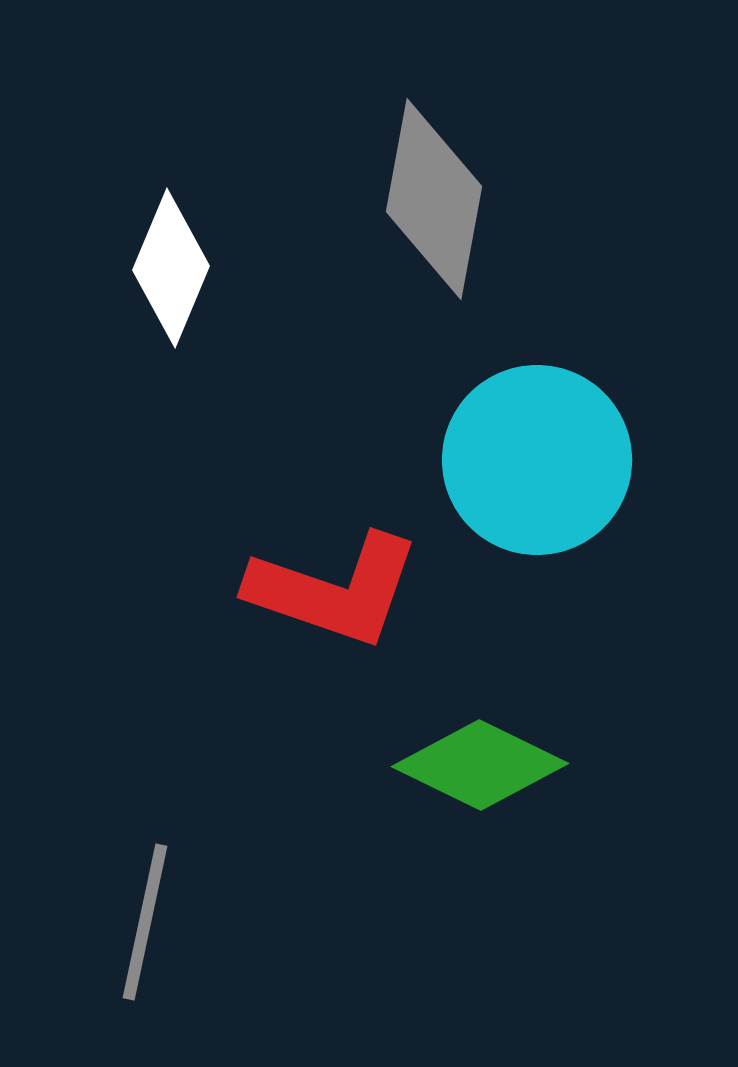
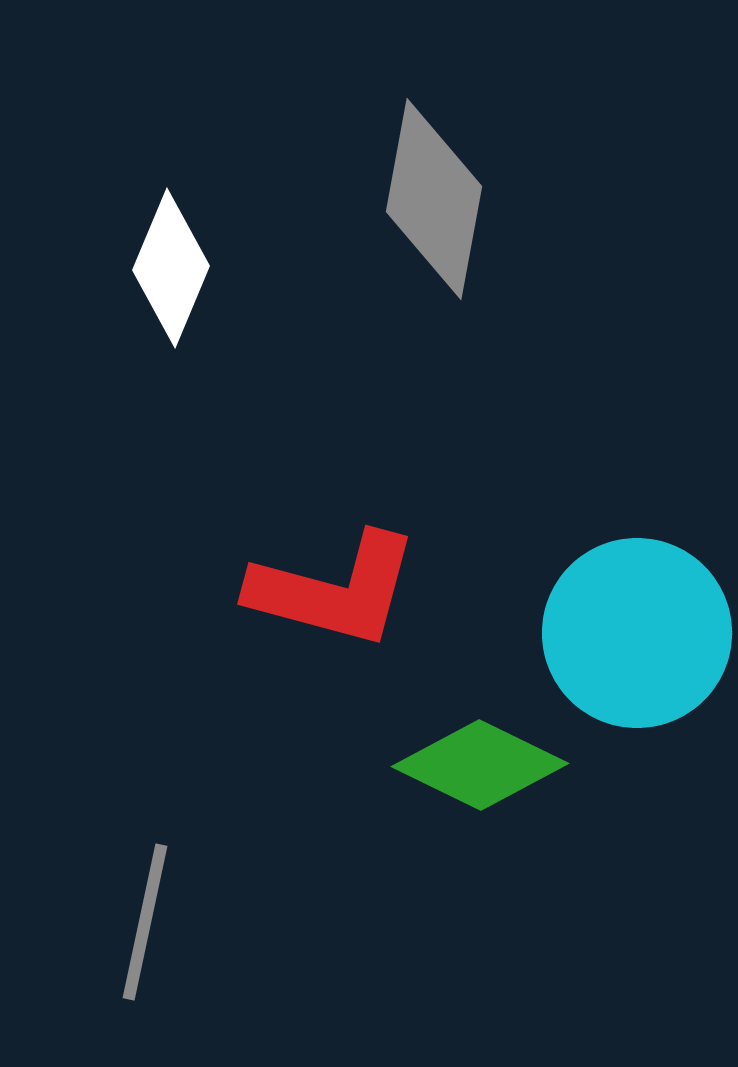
cyan circle: moved 100 px right, 173 px down
red L-shape: rotated 4 degrees counterclockwise
